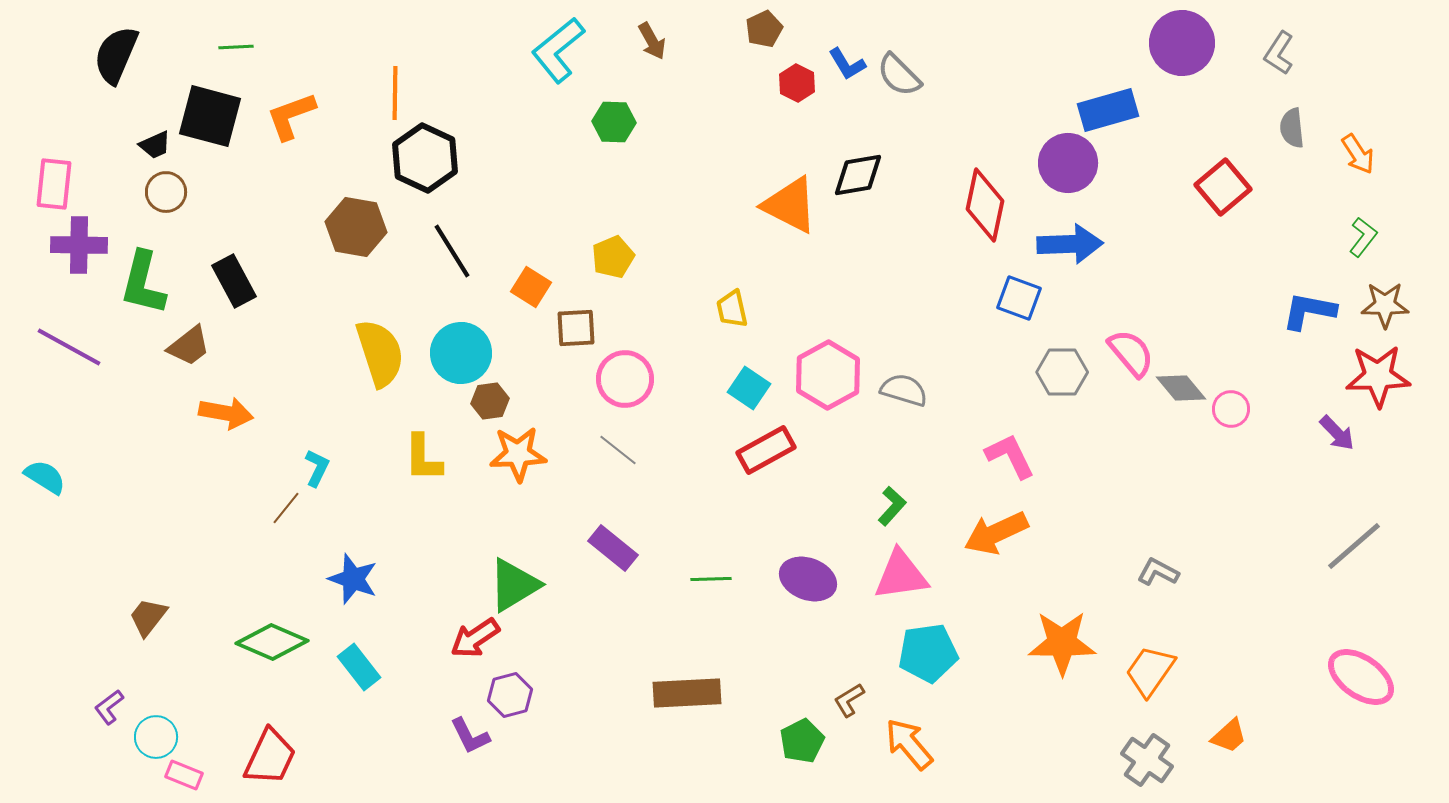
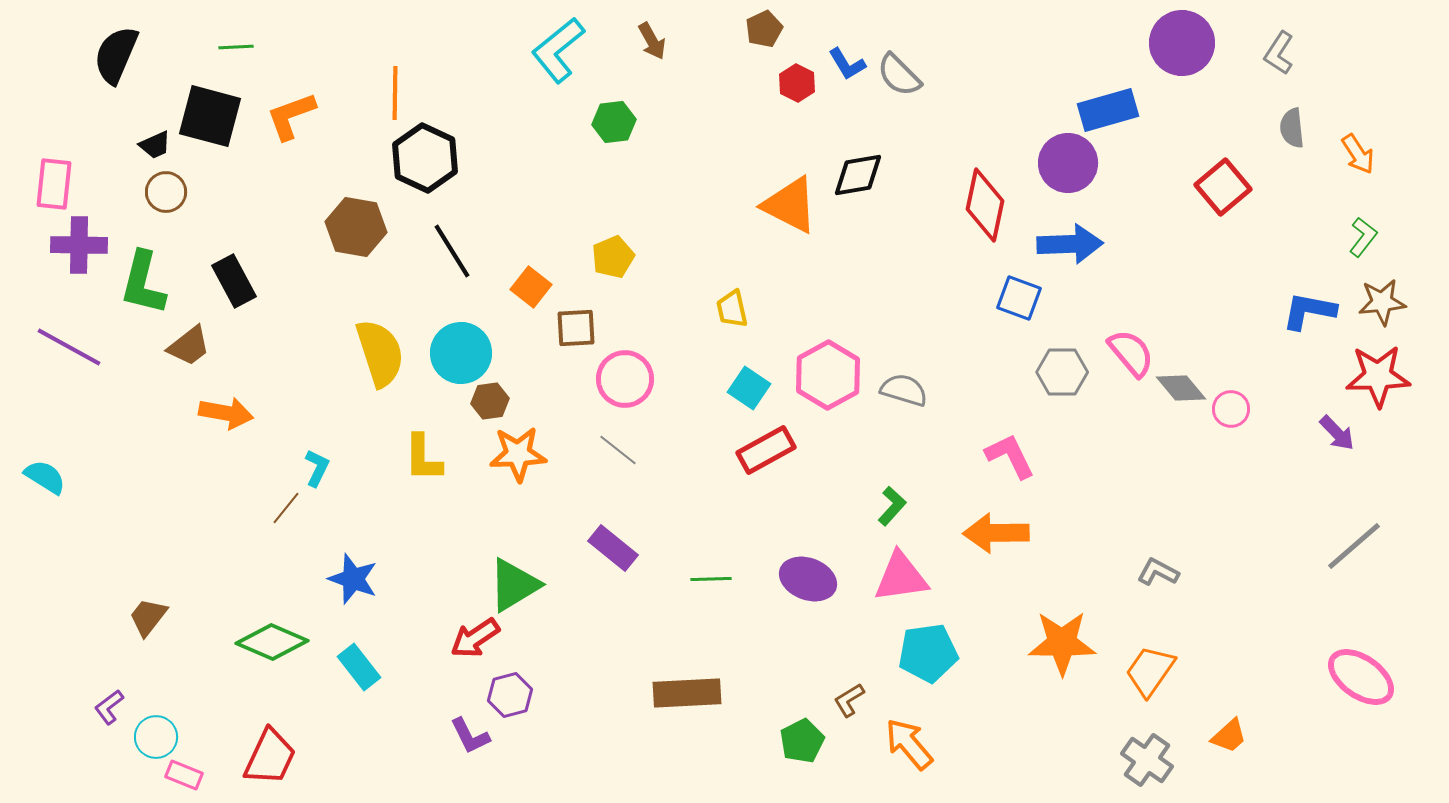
green hexagon at (614, 122): rotated 9 degrees counterclockwise
orange square at (531, 287): rotated 6 degrees clockwise
brown star at (1385, 305): moved 3 px left, 3 px up; rotated 6 degrees counterclockwise
orange arrow at (996, 533): rotated 24 degrees clockwise
pink triangle at (901, 575): moved 2 px down
